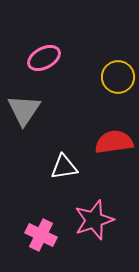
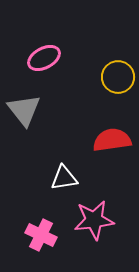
gray triangle: rotated 12 degrees counterclockwise
red semicircle: moved 2 px left, 2 px up
white triangle: moved 11 px down
pink star: rotated 12 degrees clockwise
